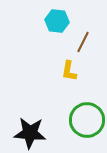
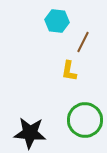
green circle: moved 2 px left
